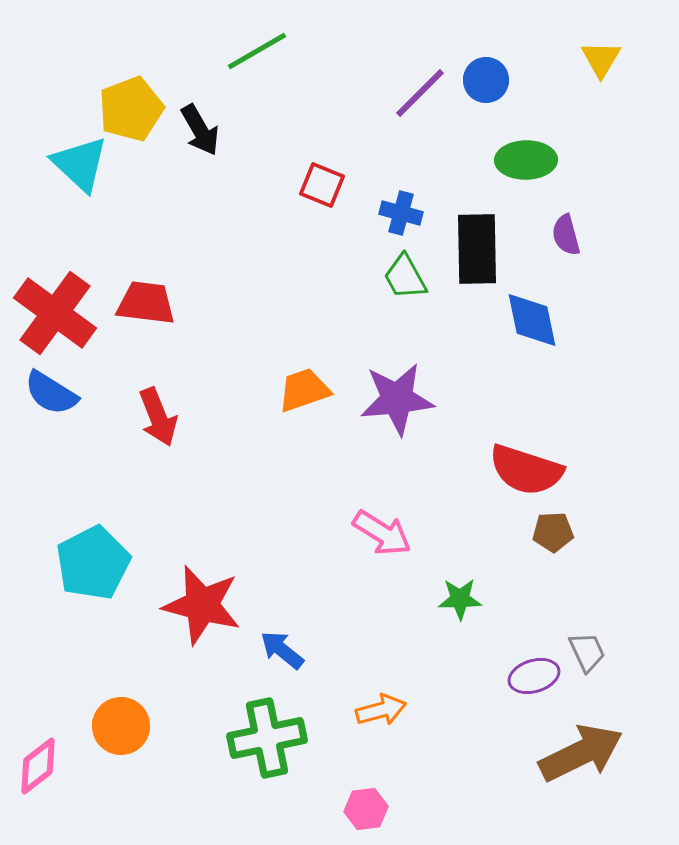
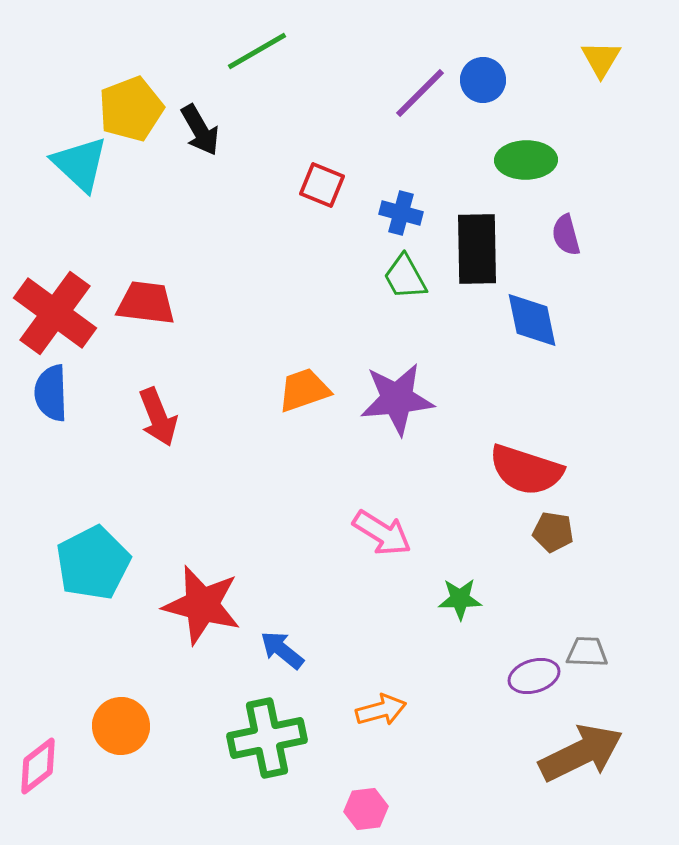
blue circle: moved 3 px left
blue semicircle: rotated 56 degrees clockwise
brown pentagon: rotated 12 degrees clockwise
gray trapezoid: rotated 63 degrees counterclockwise
